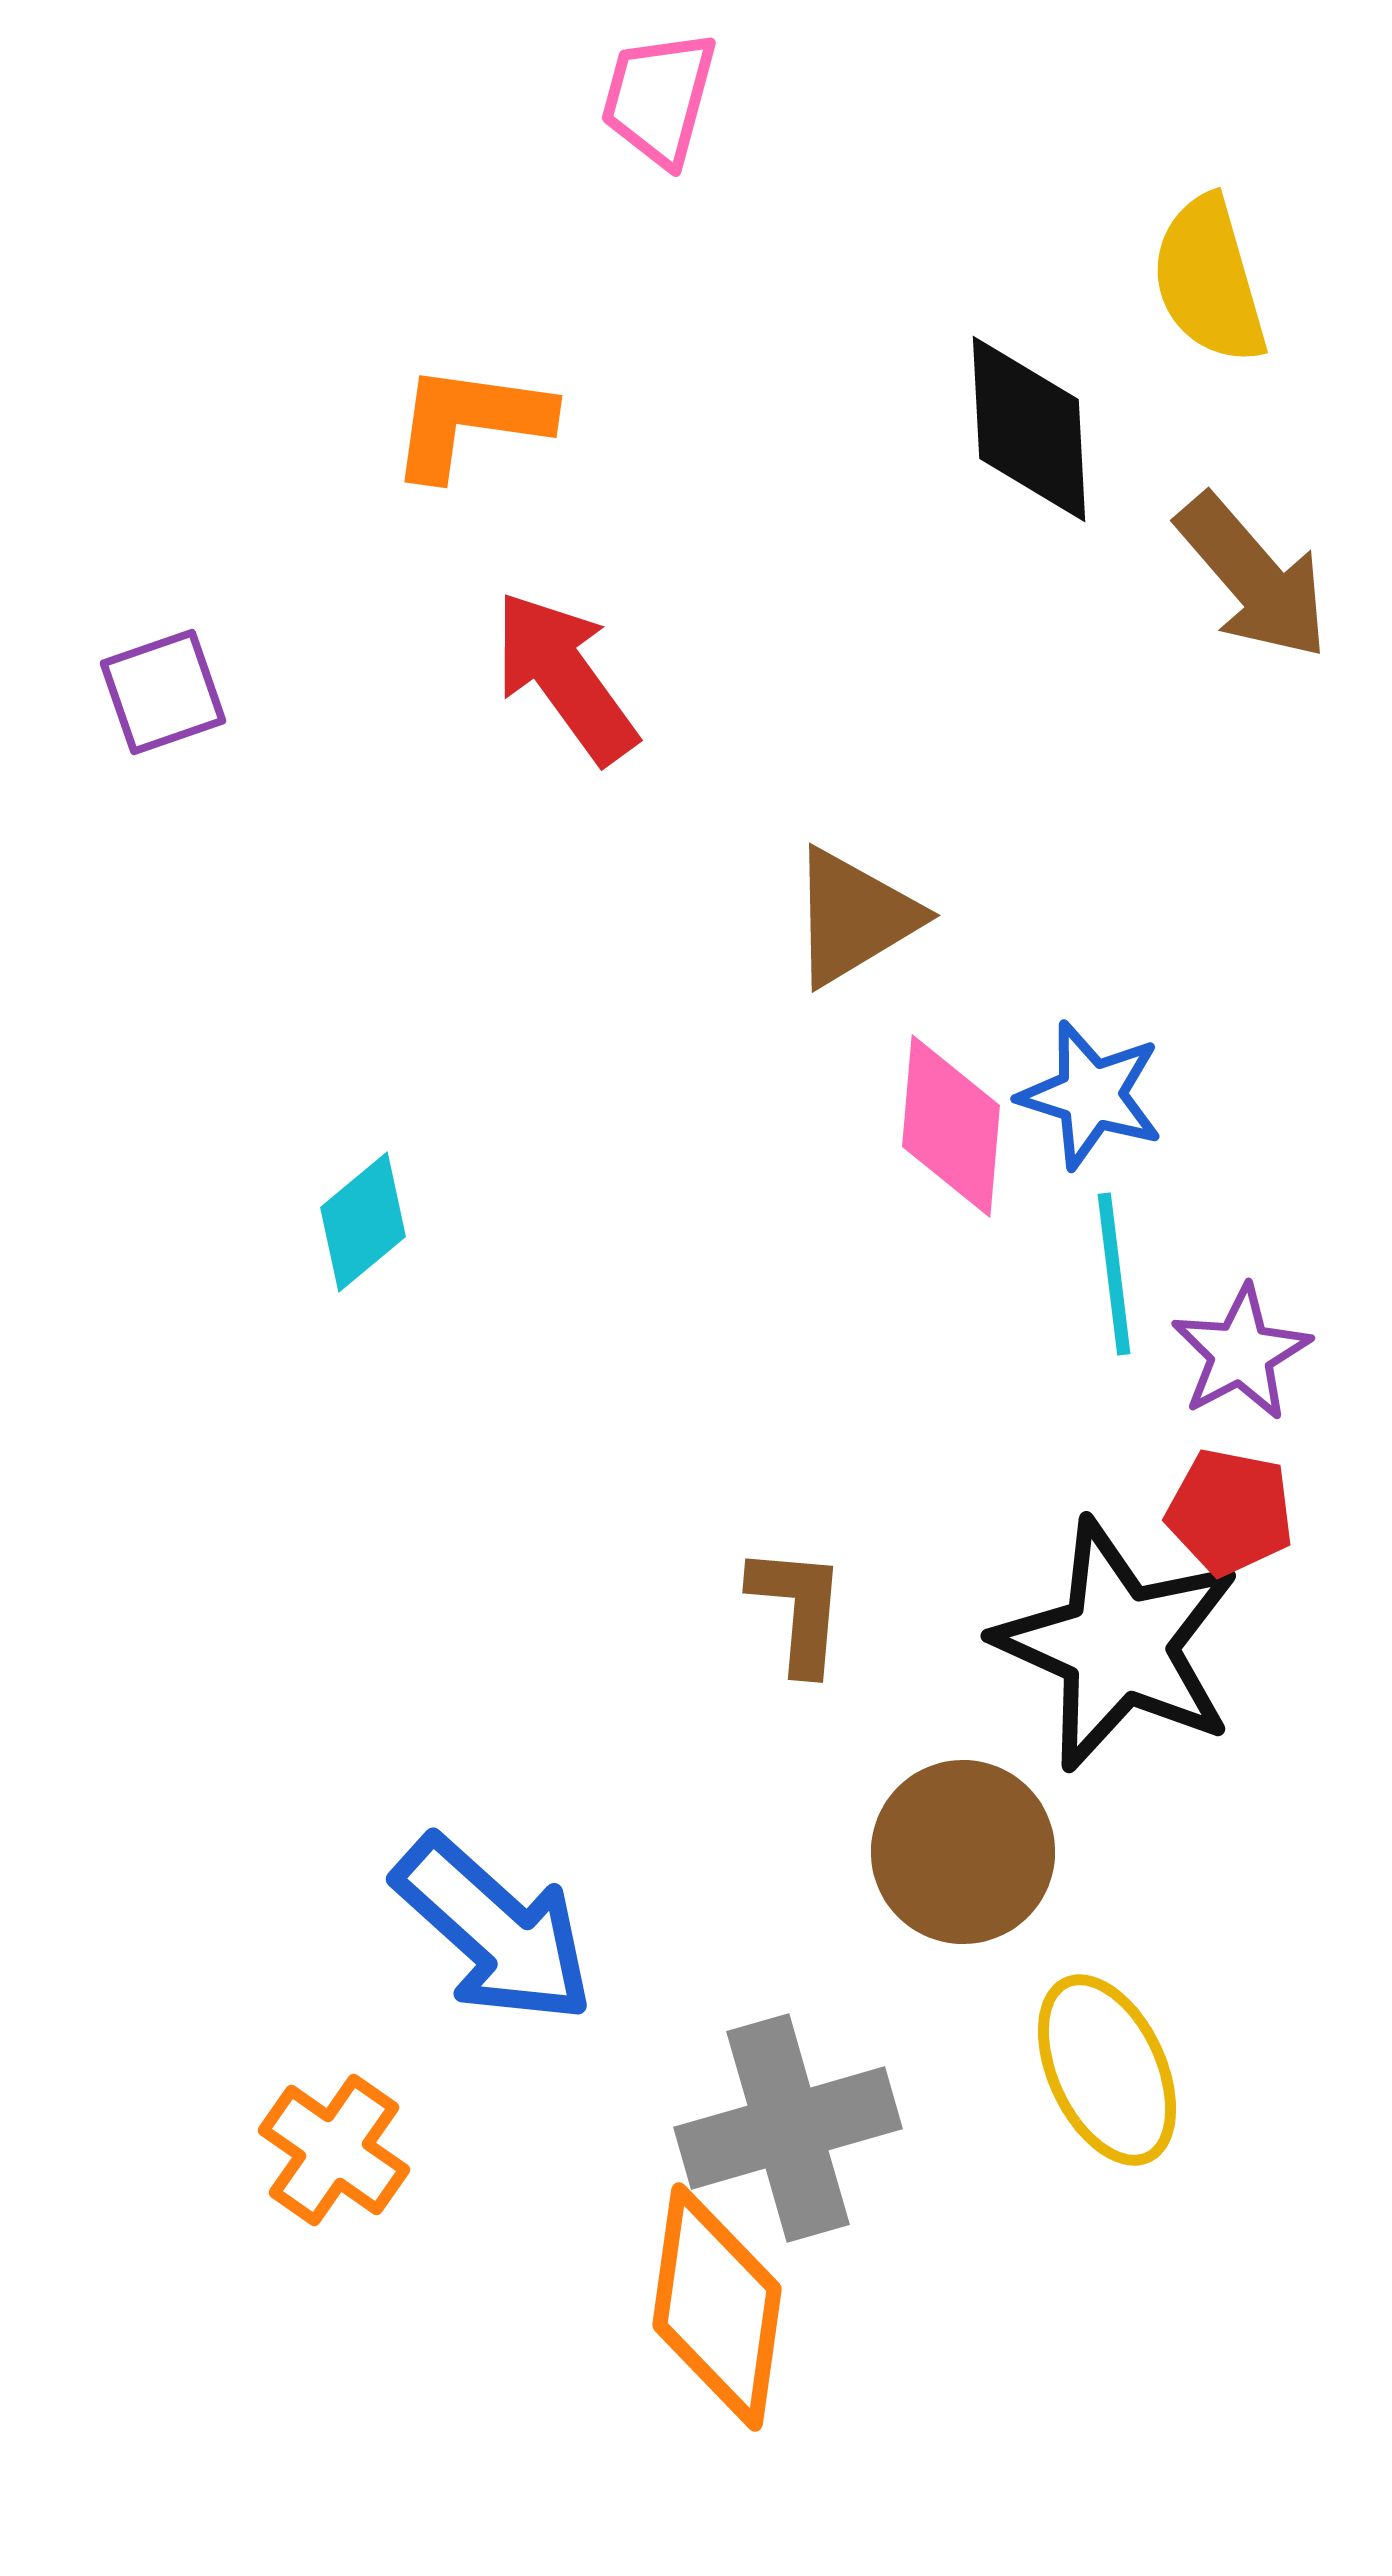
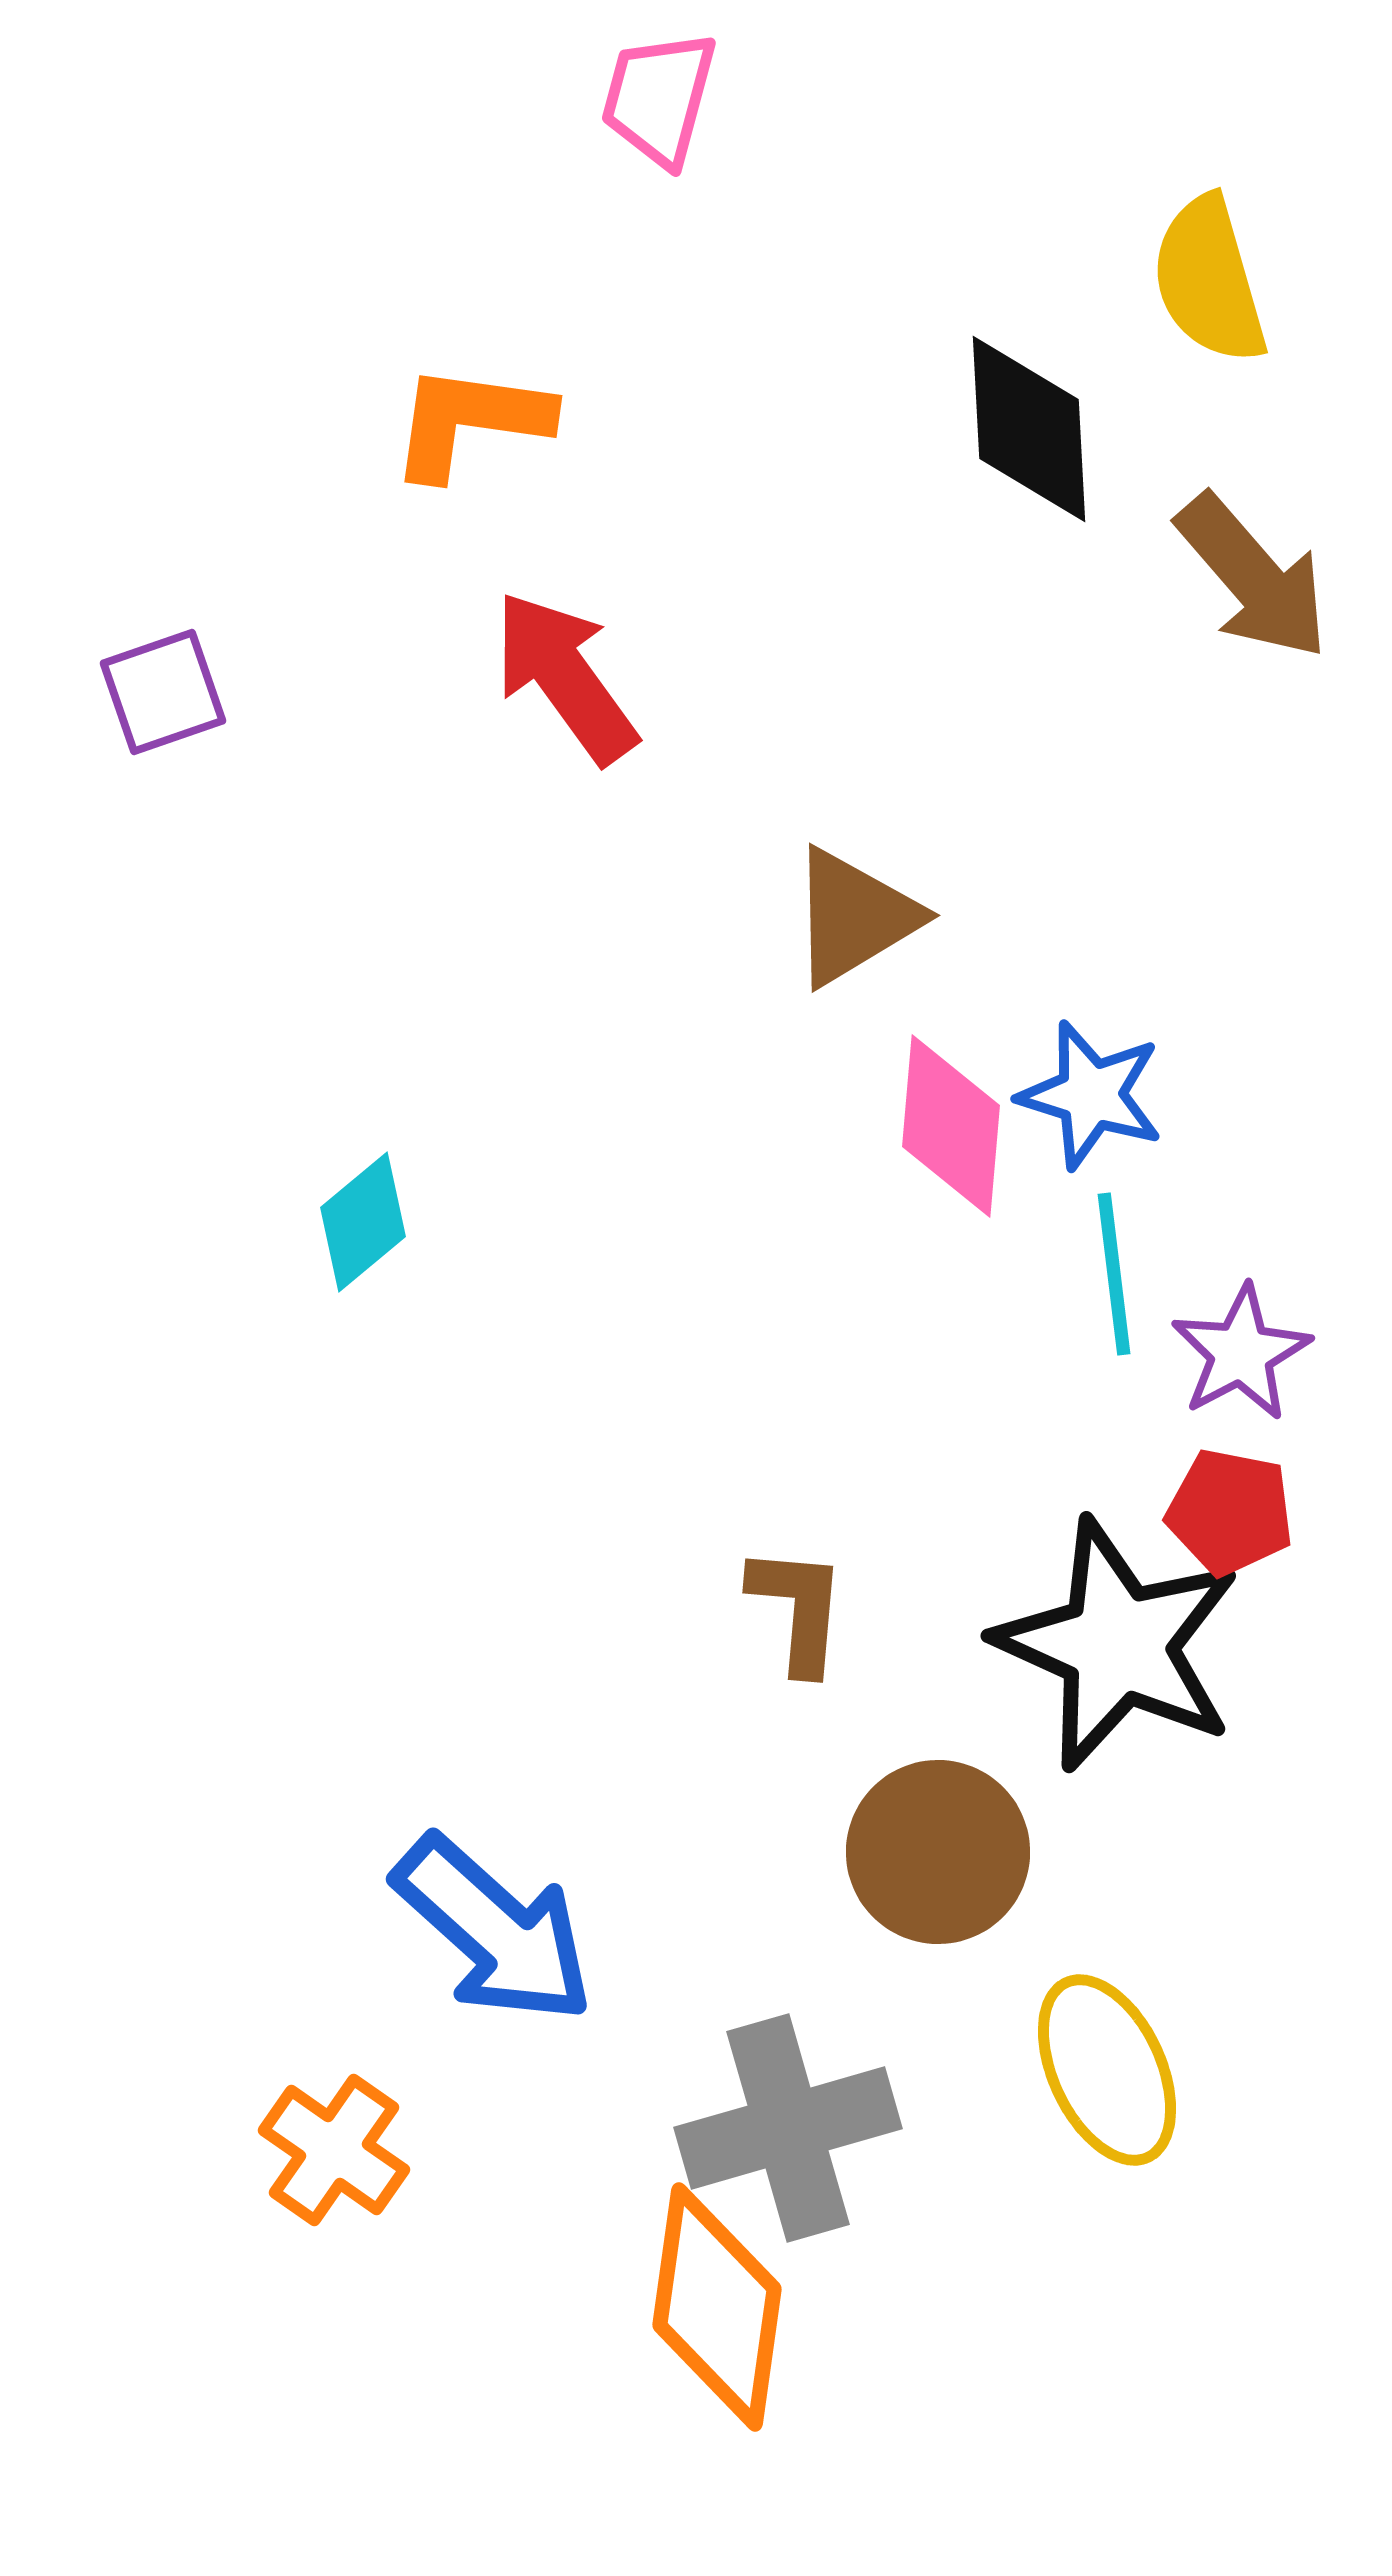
brown circle: moved 25 px left
